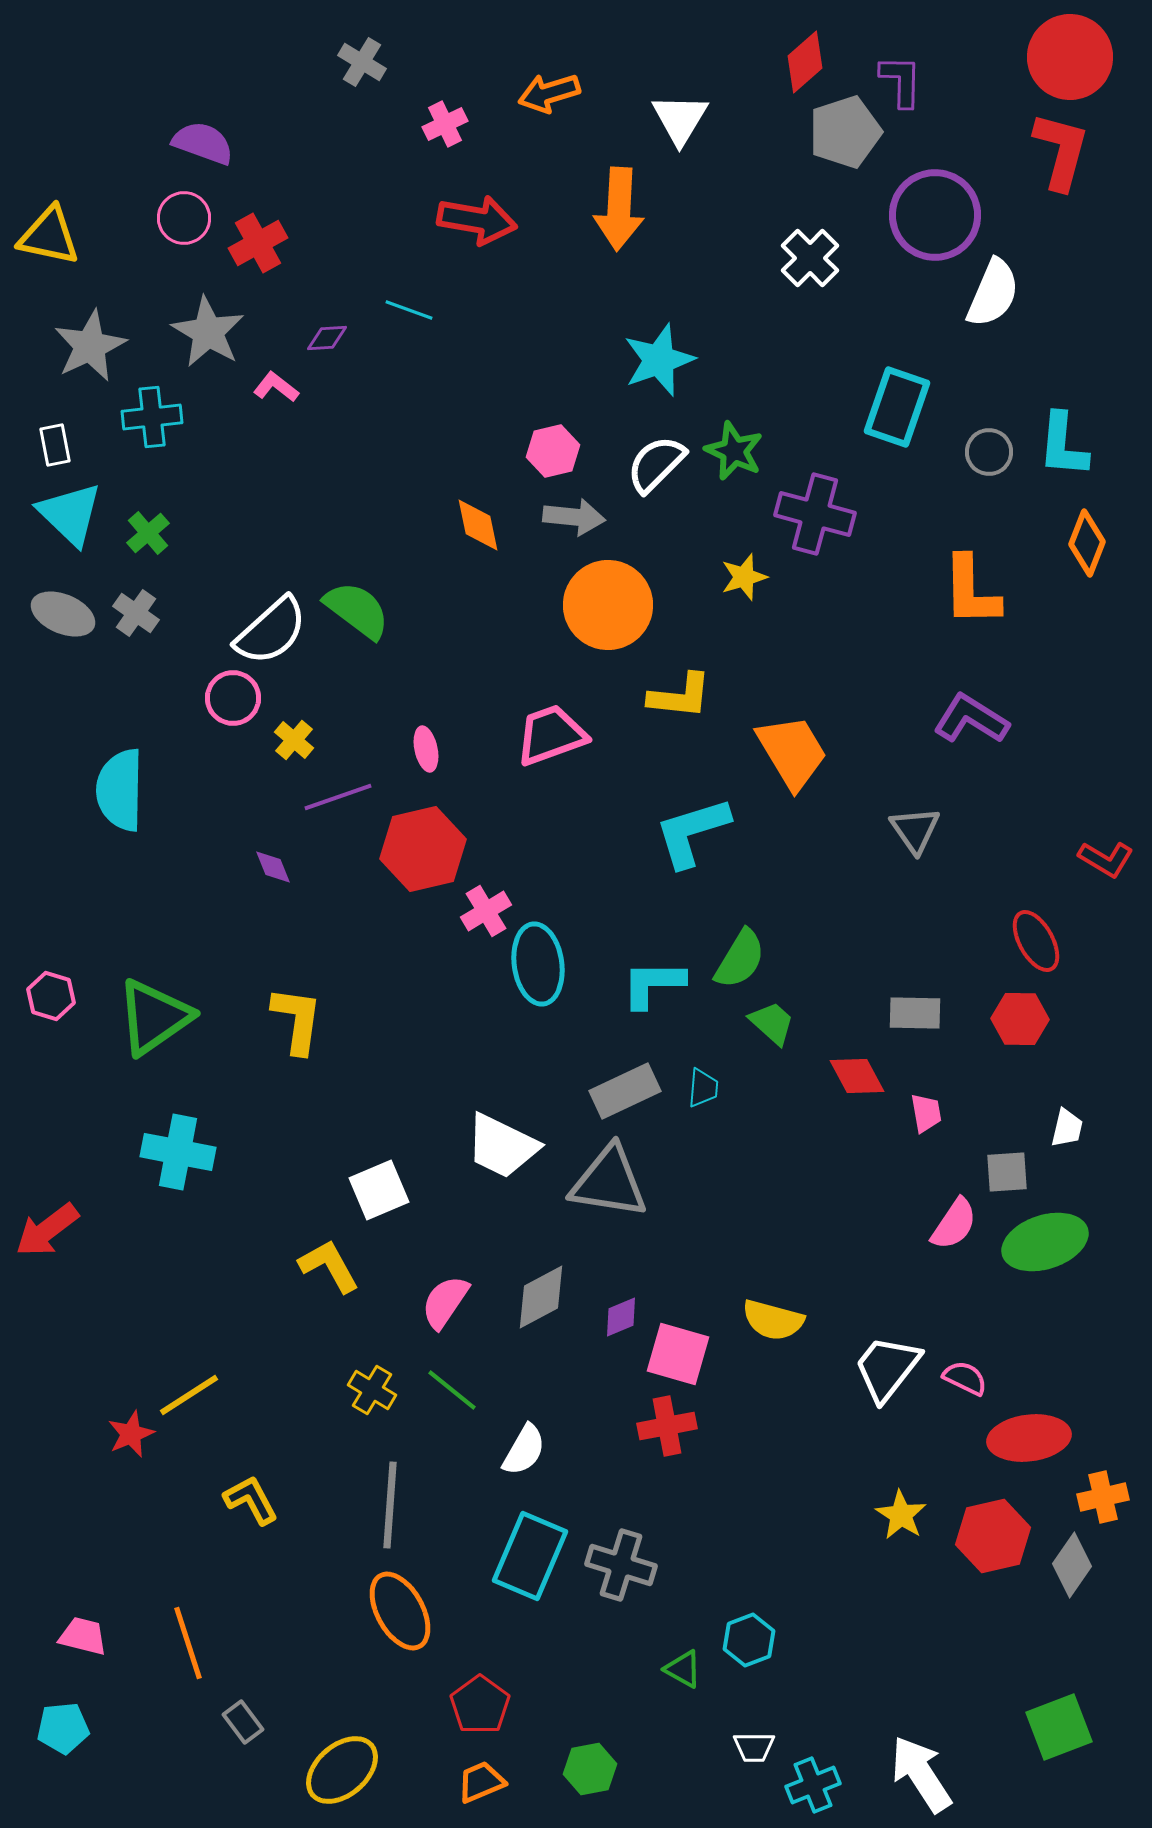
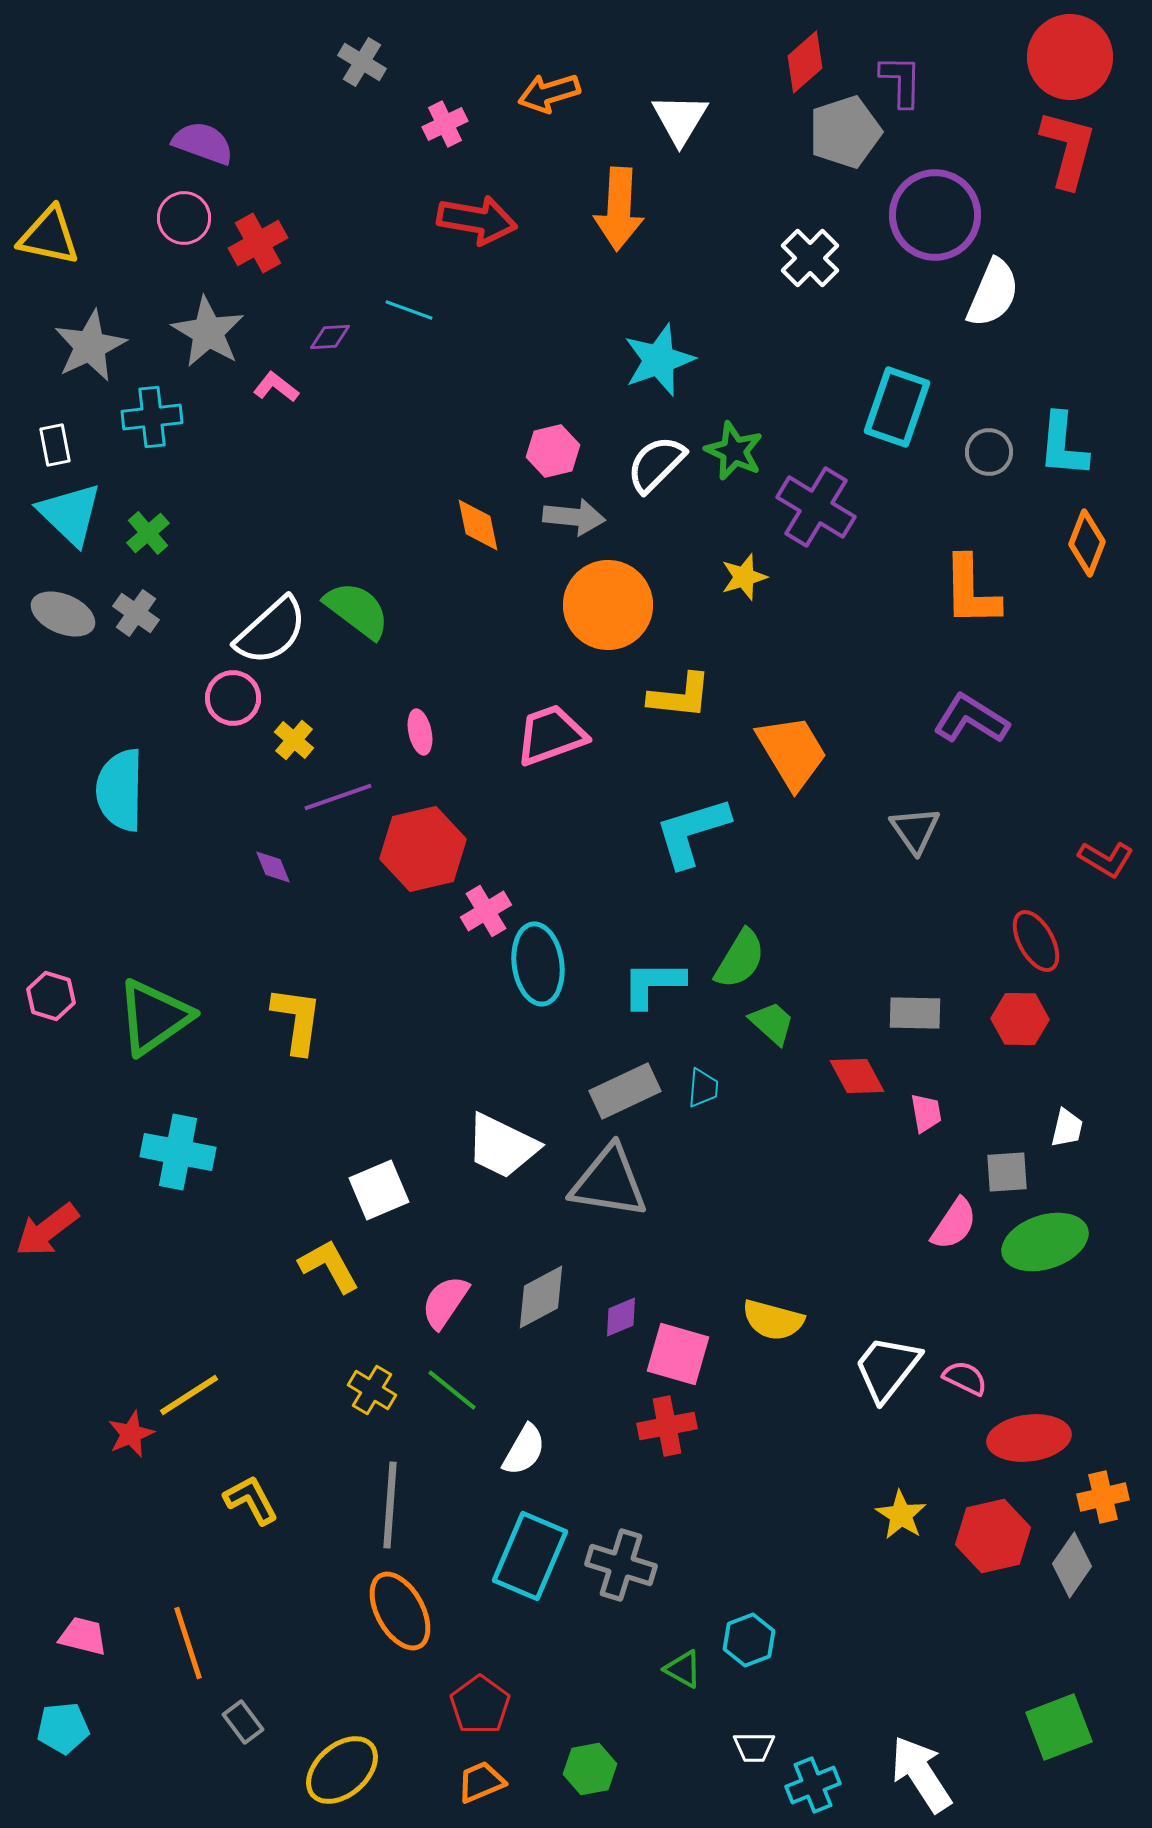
red L-shape at (1061, 151): moved 7 px right, 2 px up
purple diamond at (327, 338): moved 3 px right, 1 px up
purple cross at (815, 514): moved 1 px right, 7 px up; rotated 16 degrees clockwise
pink ellipse at (426, 749): moved 6 px left, 17 px up
